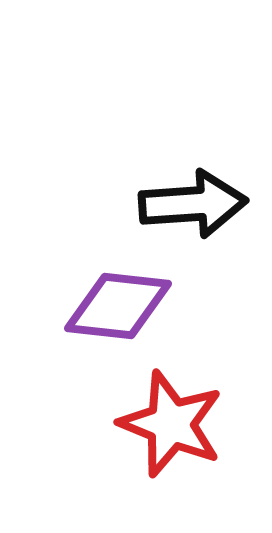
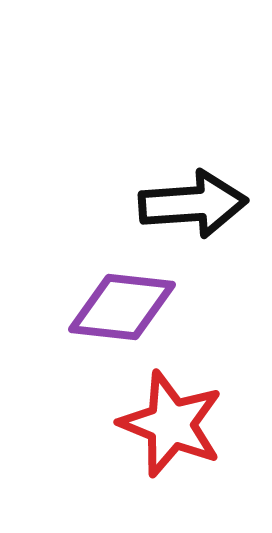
purple diamond: moved 4 px right, 1 px down
